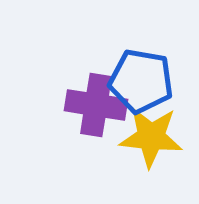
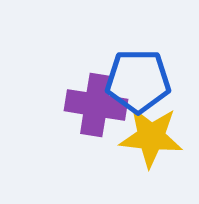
blue pentagon: moved 3 px left; rotated 10 degrees counterclockwise
